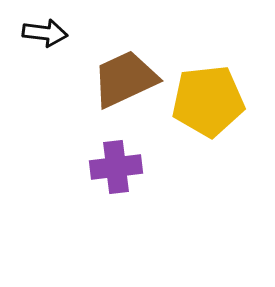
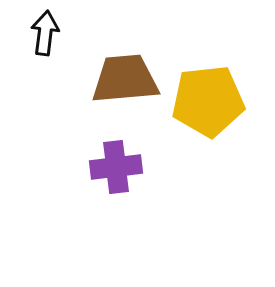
black arrow: rotated 90 degrees counterclockwise
brown trapezoid: rotated 20 degrees clockwise
